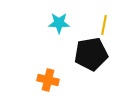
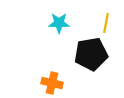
yellow line: moved 2 px right, 2 px up
orange cross: moved 4 px right, 3 px down
